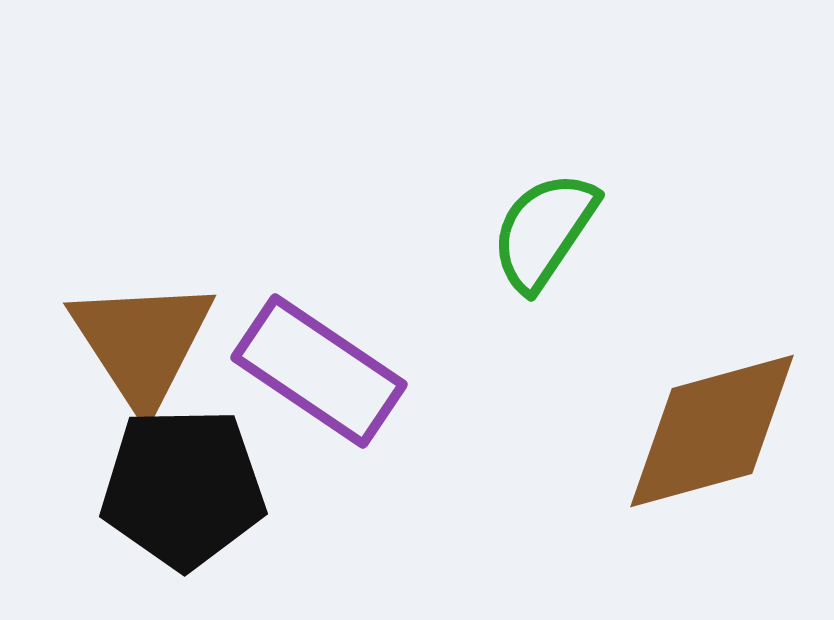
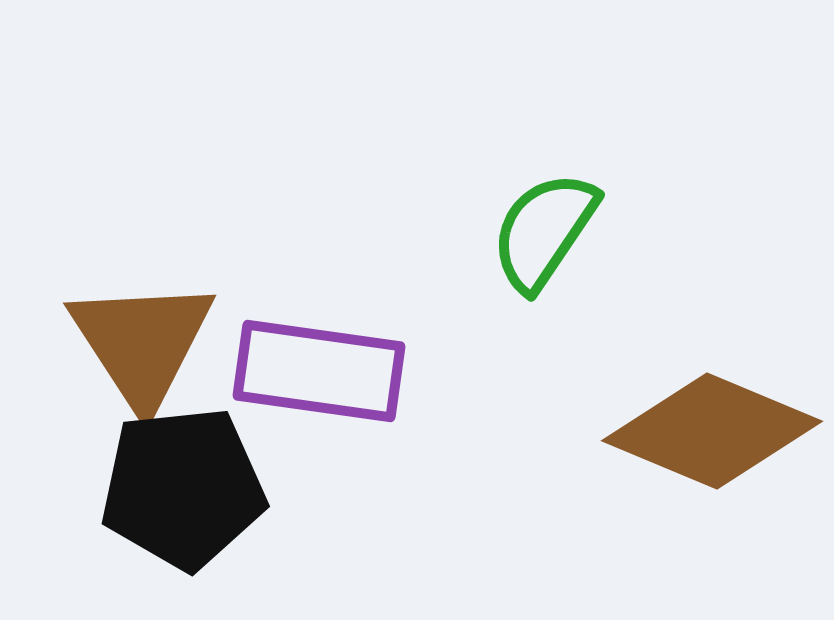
purple rectangle: rotated 26 degrees counterclockwise
brown diamond: rotated 38 degrees clockwise
black pentagon: rotated 5 degrees counterclockwise
